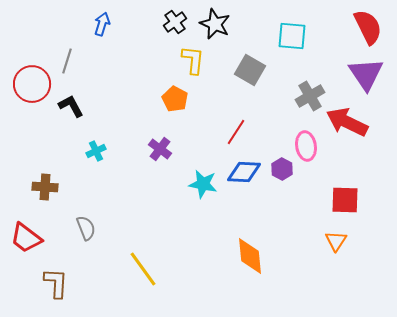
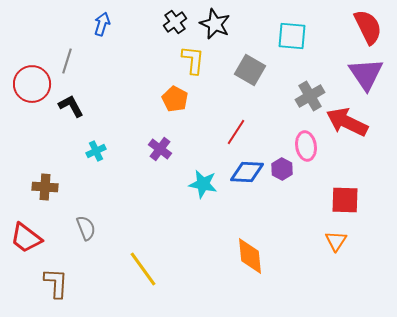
blue diamond: moved 3 px right
